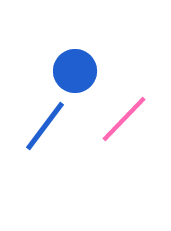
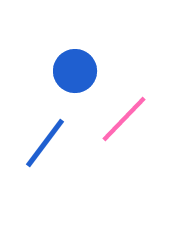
blue line: moved 17 px down
